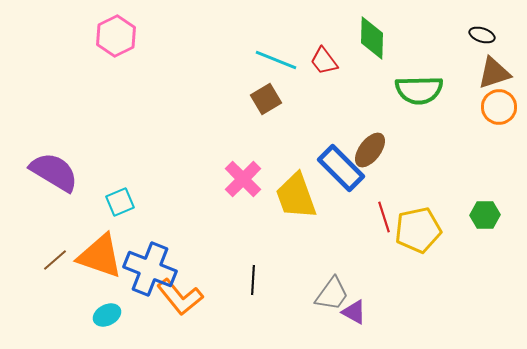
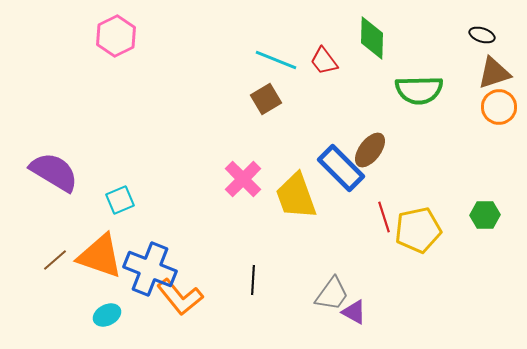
cyan square: moved 2 px up
